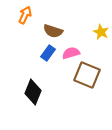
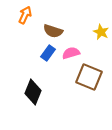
brown square: moved 2 px right, 2 px down
